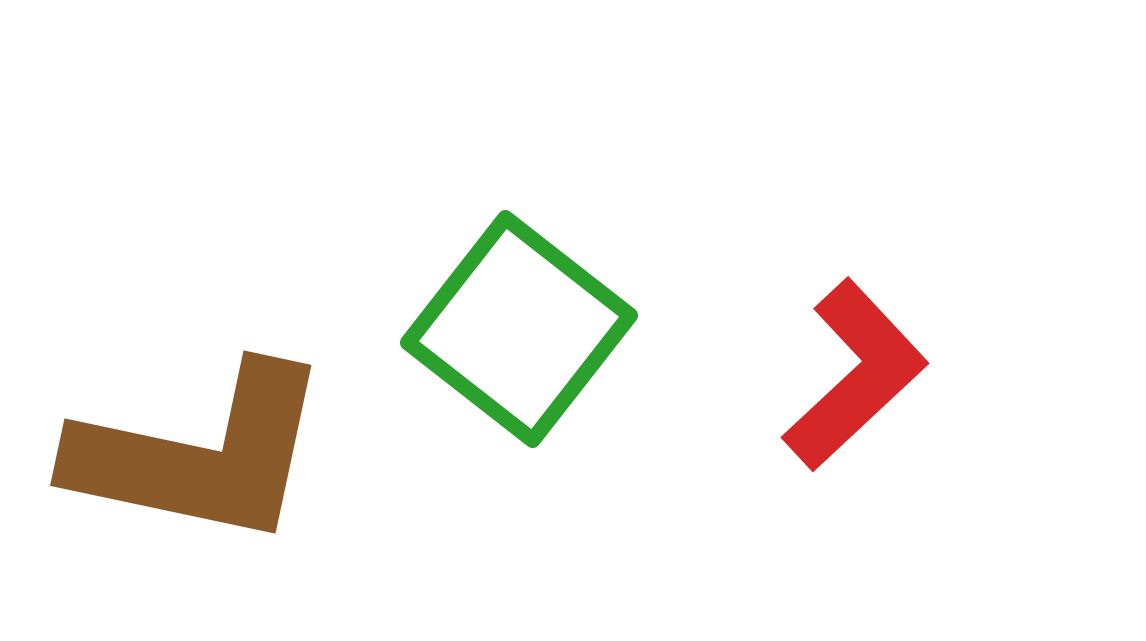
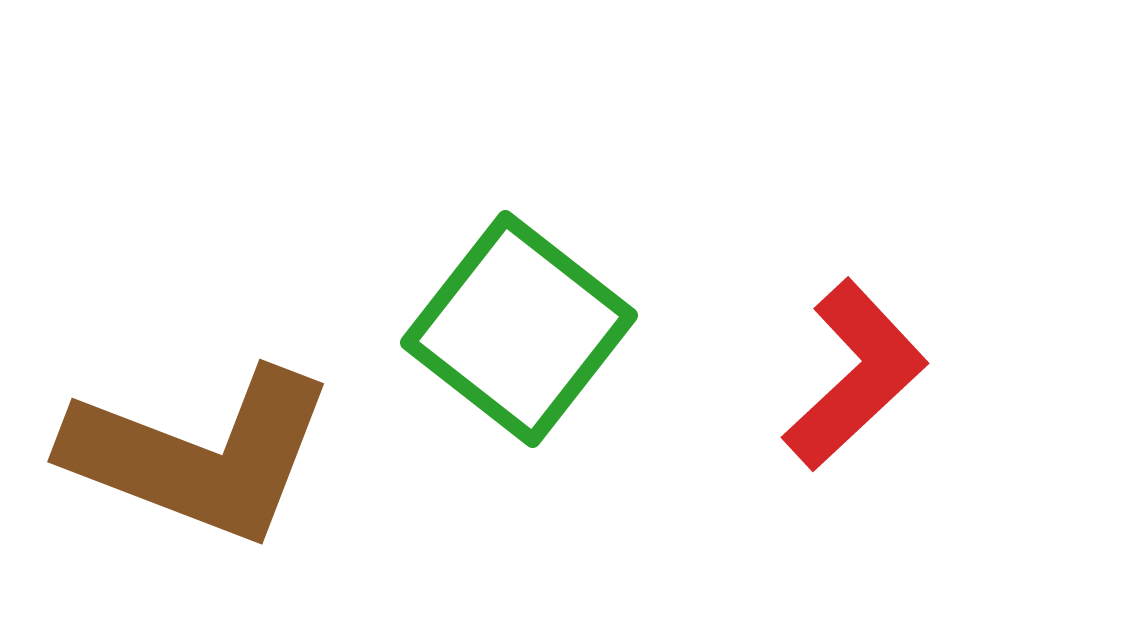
brown L-shape: rotated 9 degrees clockwise
